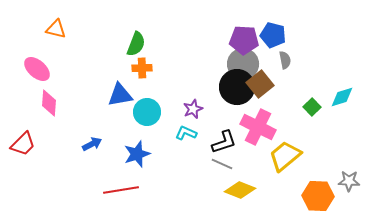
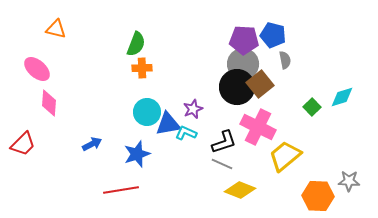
blue triangle: moved 48 px right, 29 px down
